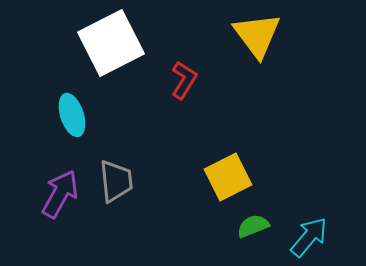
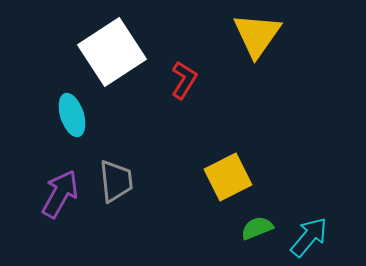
yellow triangle: rotated 12 degrees clockwise
white square: moved 1 px right, 9 px down; rotated 6 degrees counterclockwise
green semicircle: moved 4 px right, 2 px down
